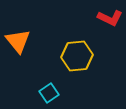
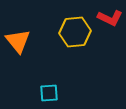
yellow hexagon: moved 2 px left, 24 px up
cyan square: rotated 30 degrees clockwise
